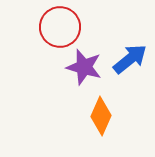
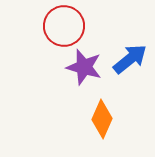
red circle: moved 4 px right, 1 px up
orange diamond: moved 1 px right, 3 px down
